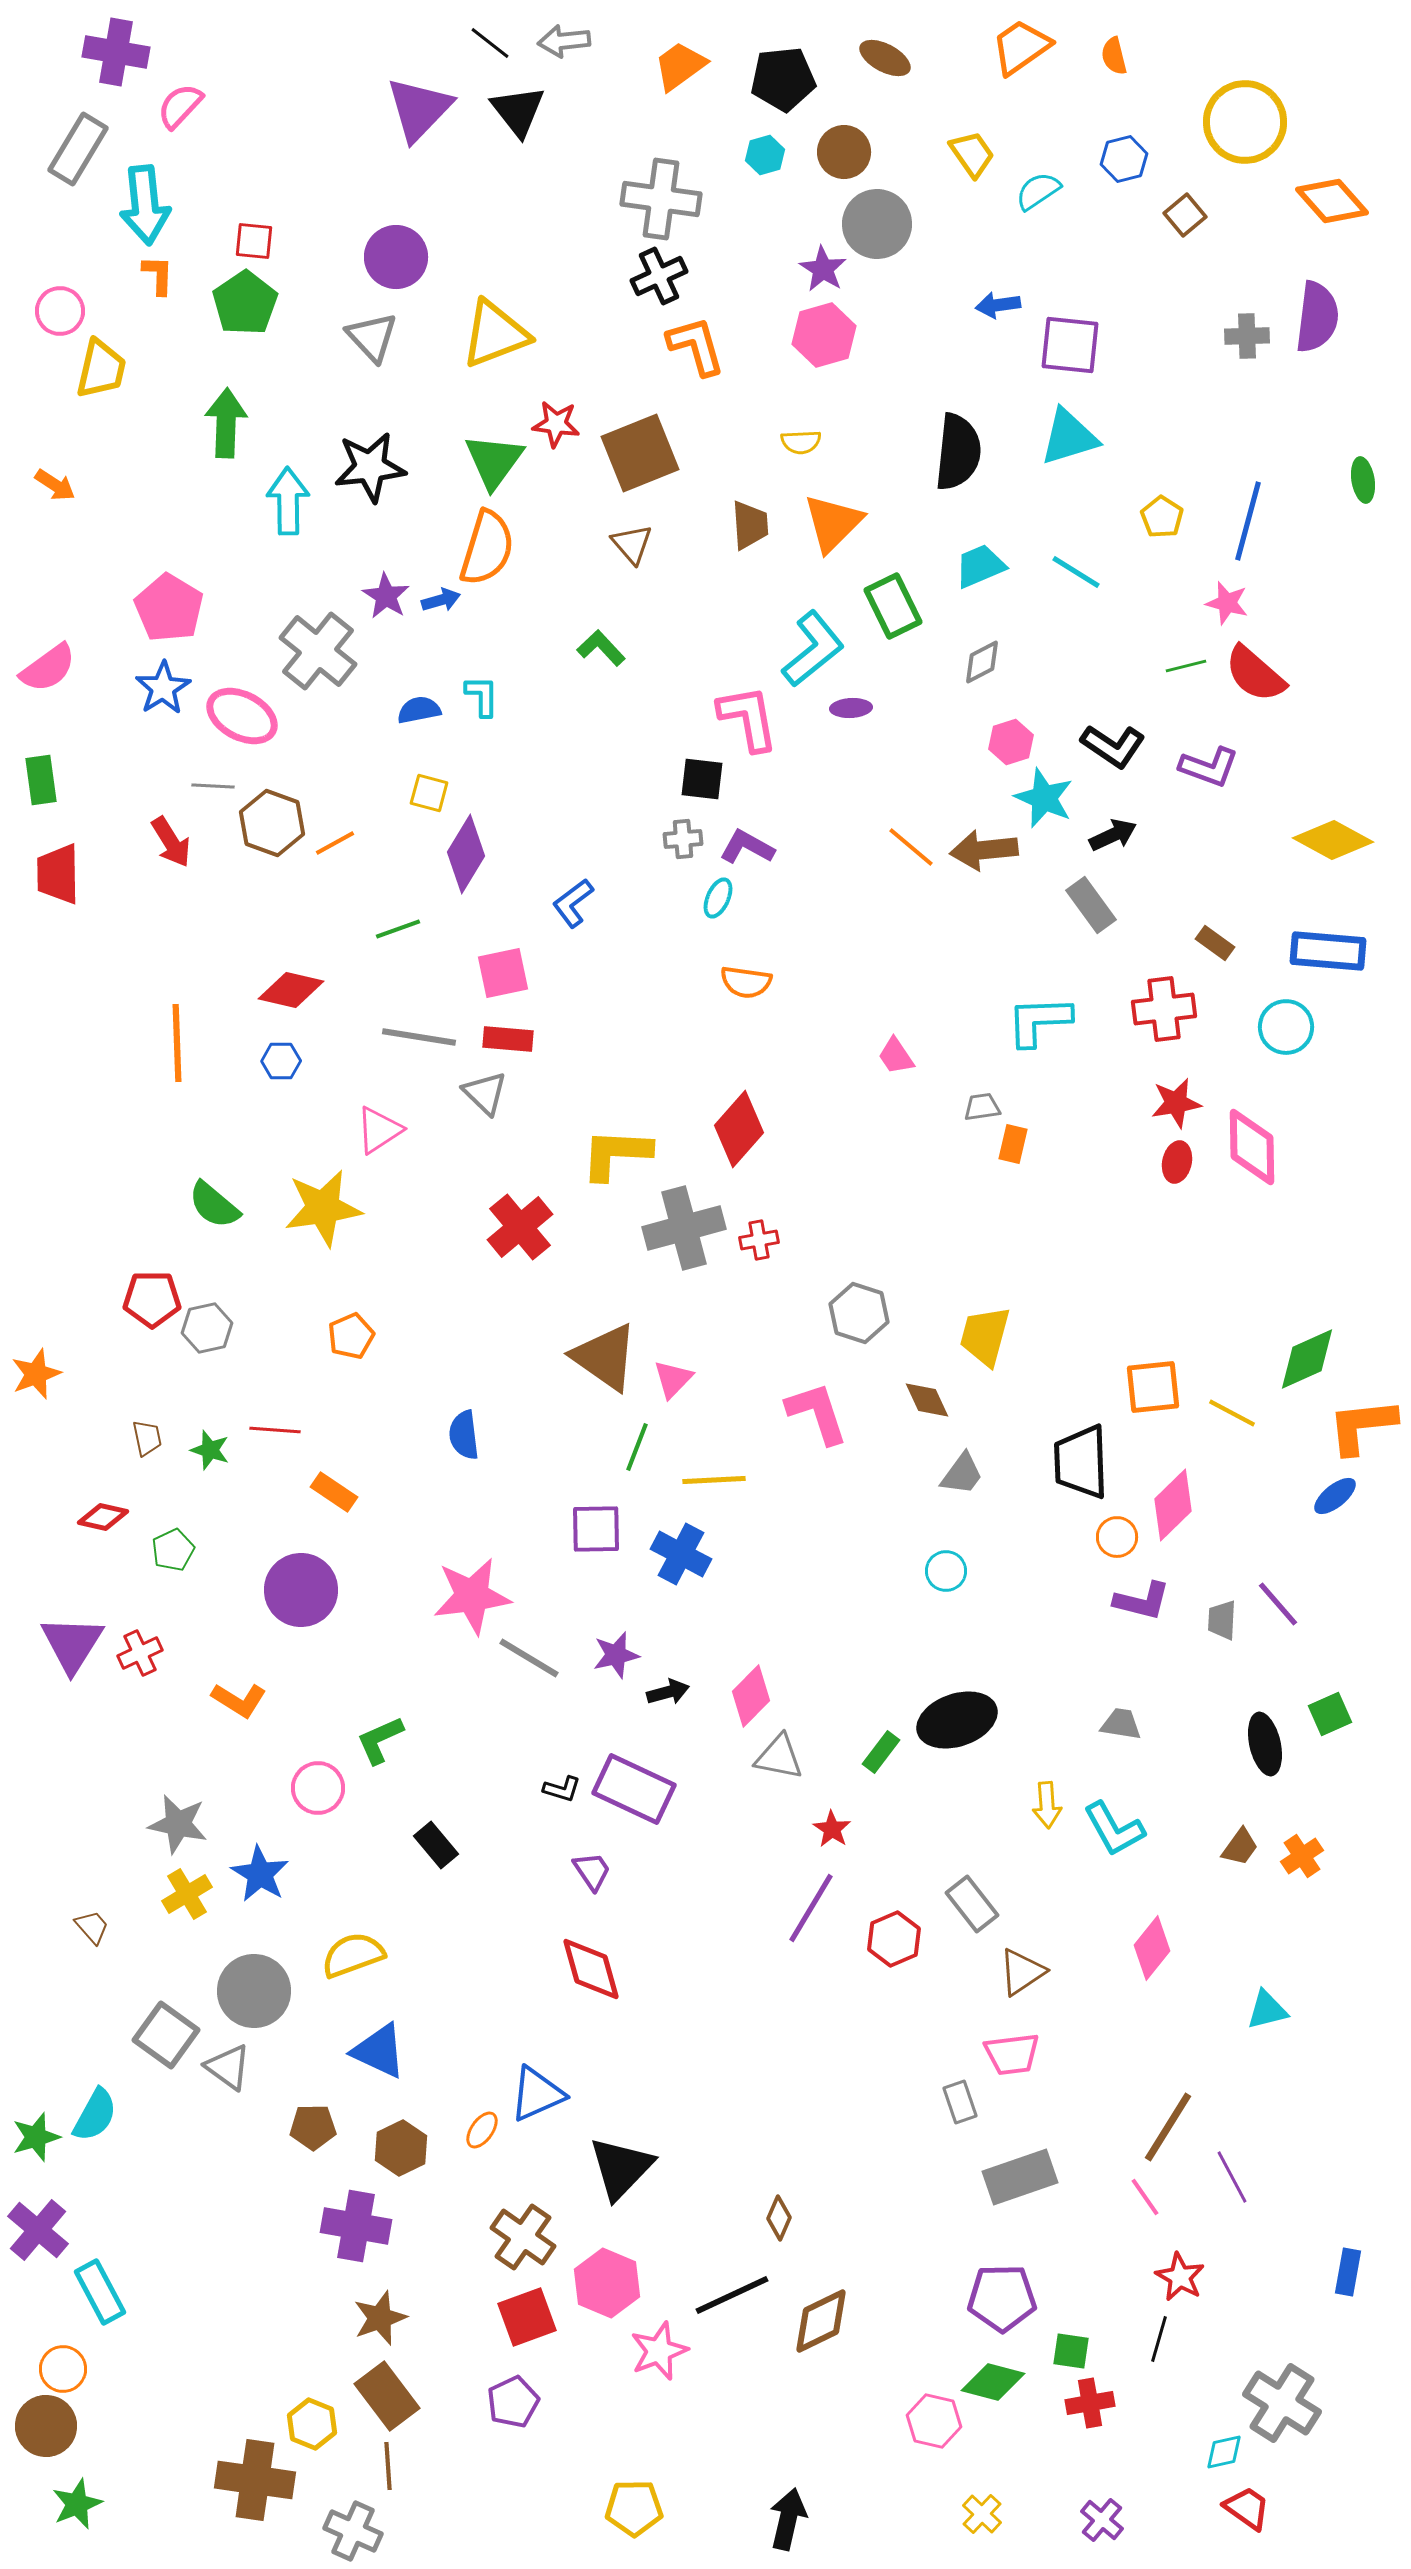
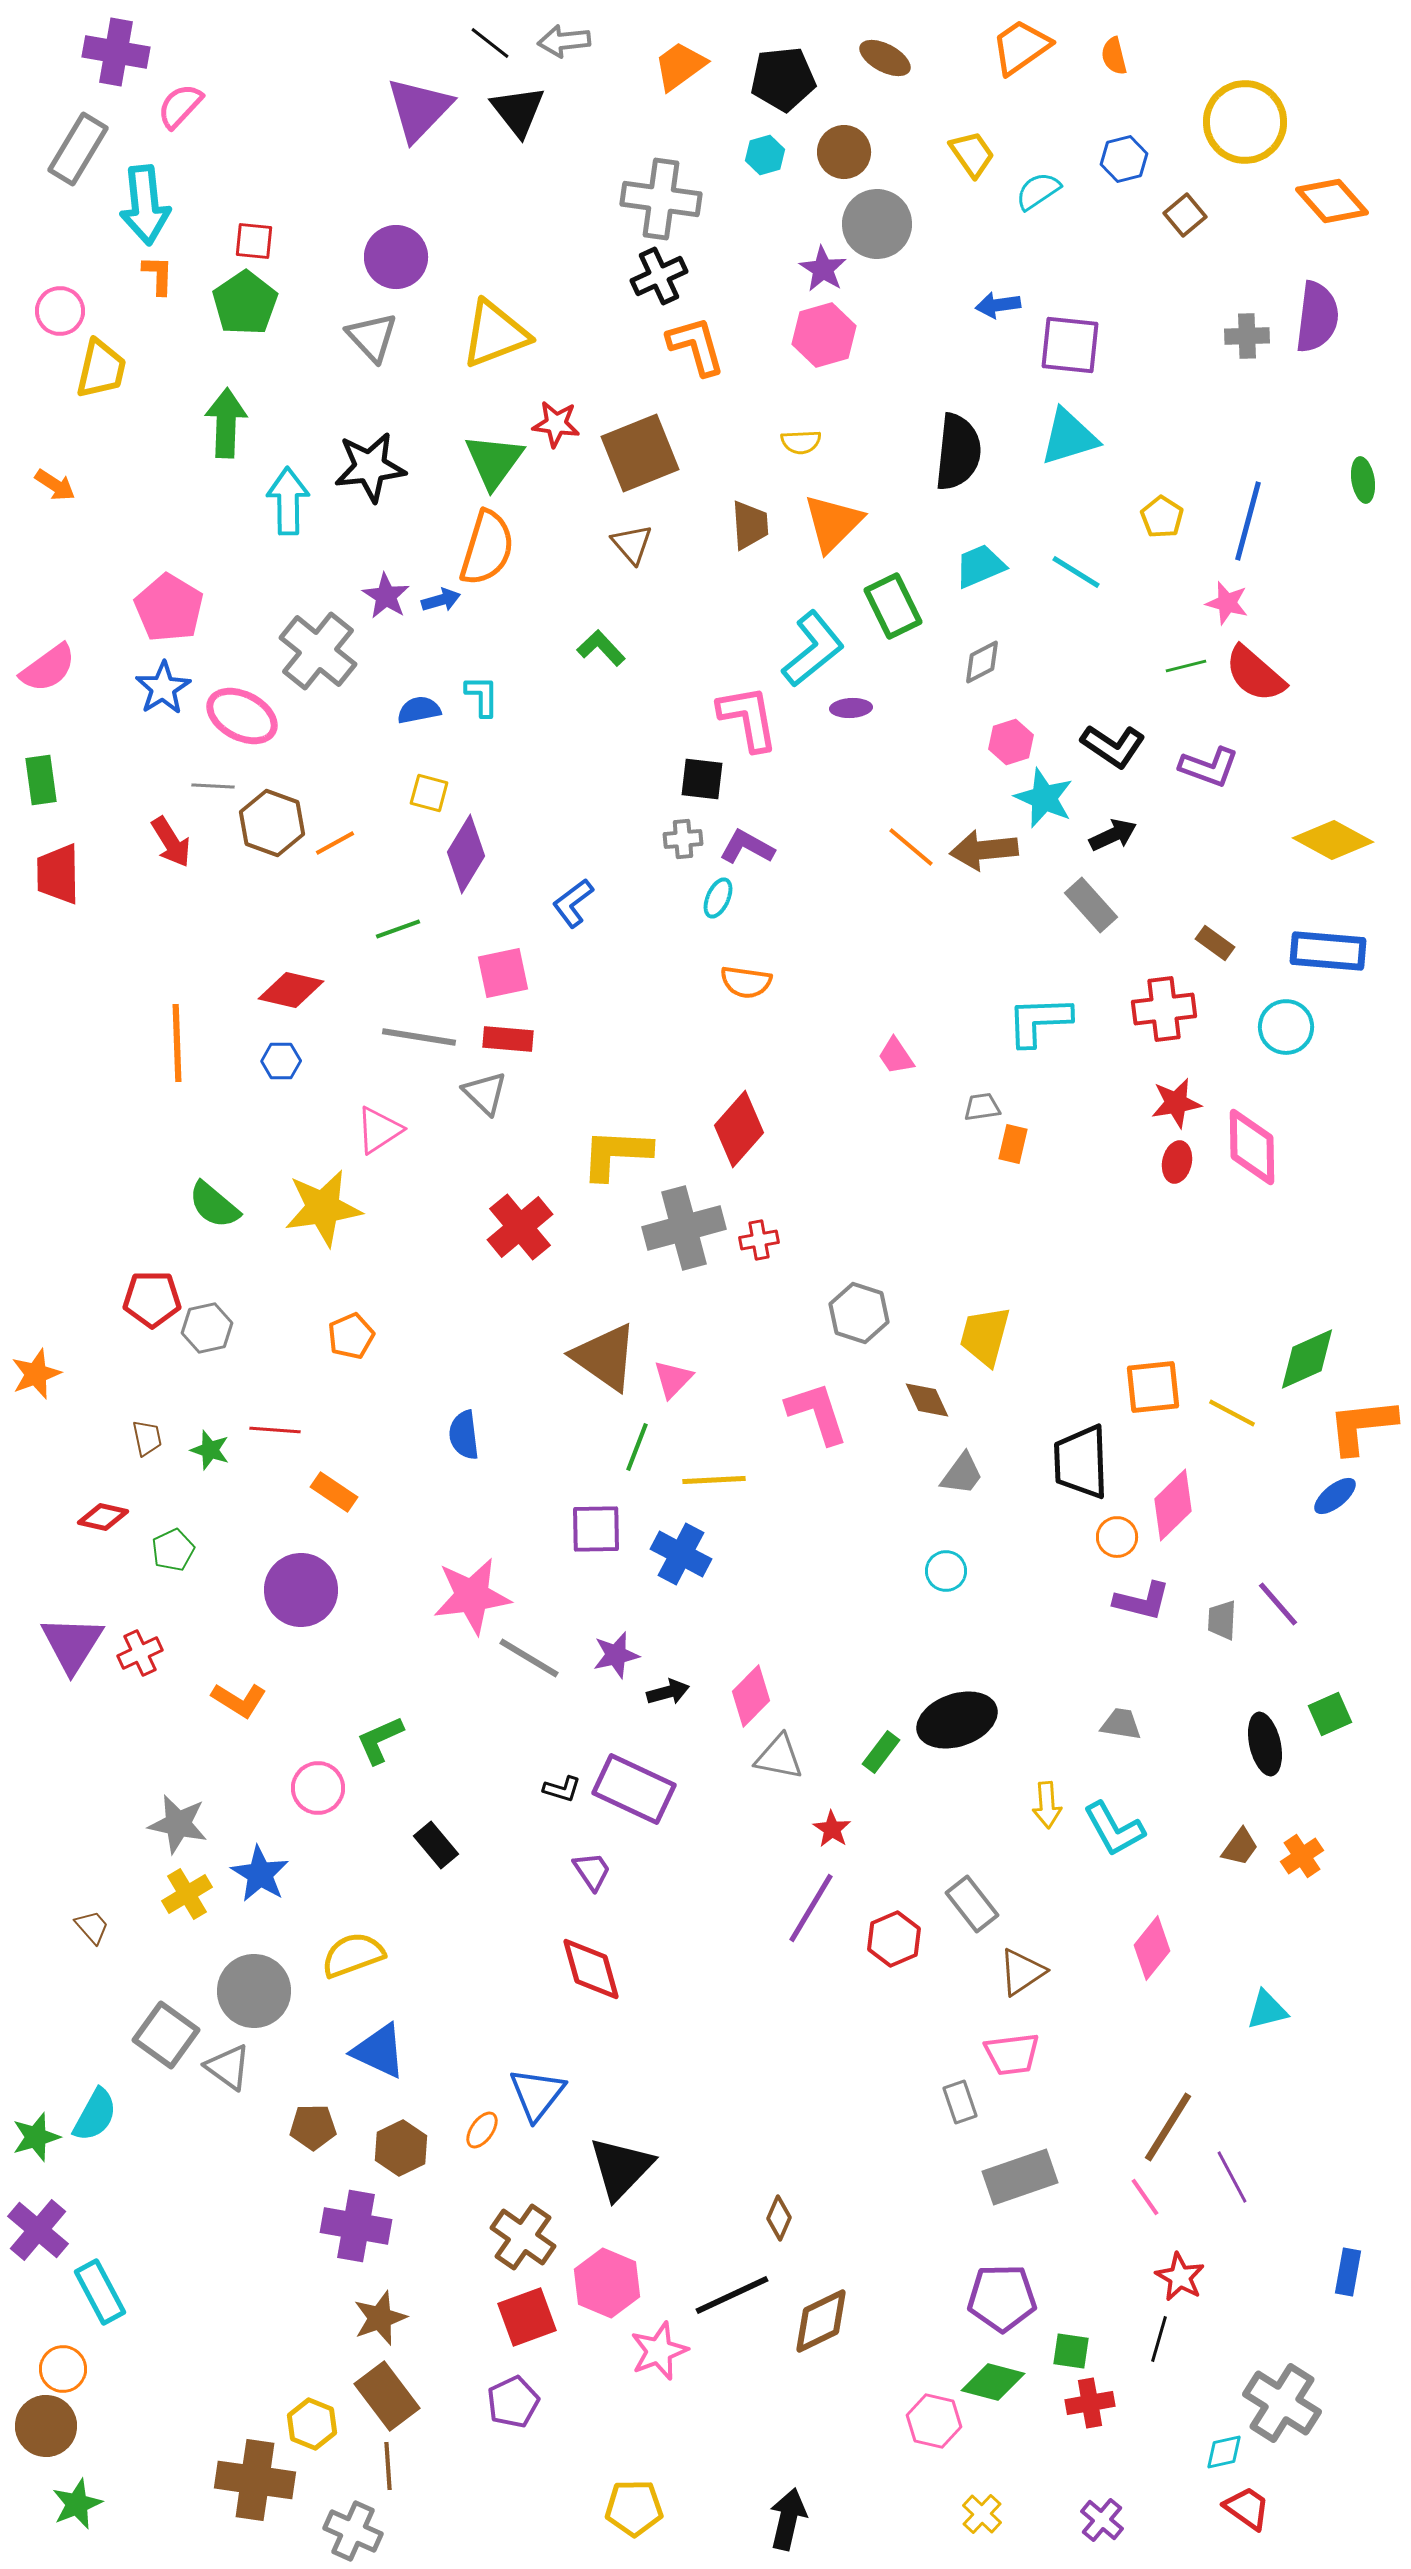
gray rectangle at (1091, 905): rotated 6 degrees counterclockwise
blue triangle at (537, 2094): rotated 28 degrees counterclockwise
